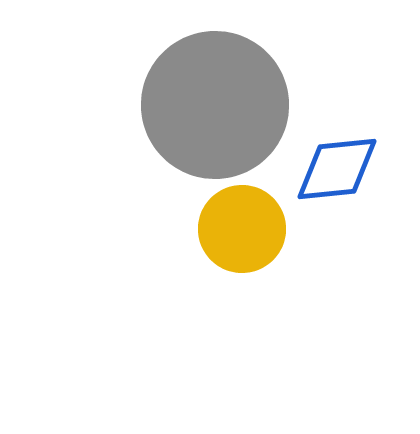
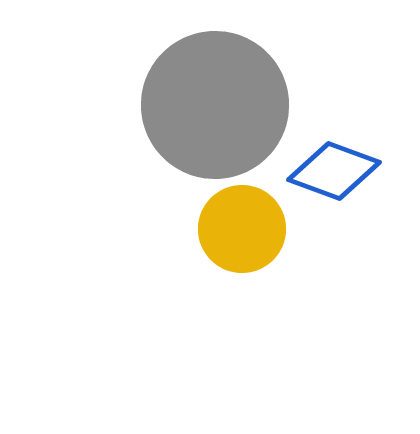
blue diamond: moved 3 px left, 2 px down; rotated 26 degrees clockwise
